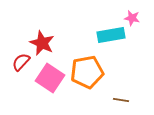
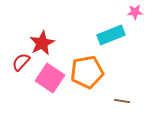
pink star: moved 3 px right, 6 px up; rotated 14 degrees counterclockwise
cyan rectangle: rotated 12 degrees counterclockwise
red star: rotated 20 degrees clockwise
brown line: moved 1 px right, 1 px down
